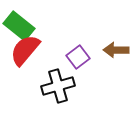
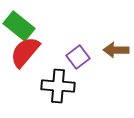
red semicircle: moved 2 px down
black cross: rotated 20 degrees clockwise
